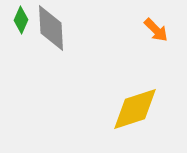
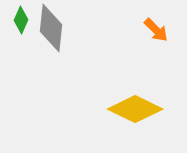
gray diamond: rotated 9 degrees clockwise
yellow diamond: rotated 44 degrees clockwise
